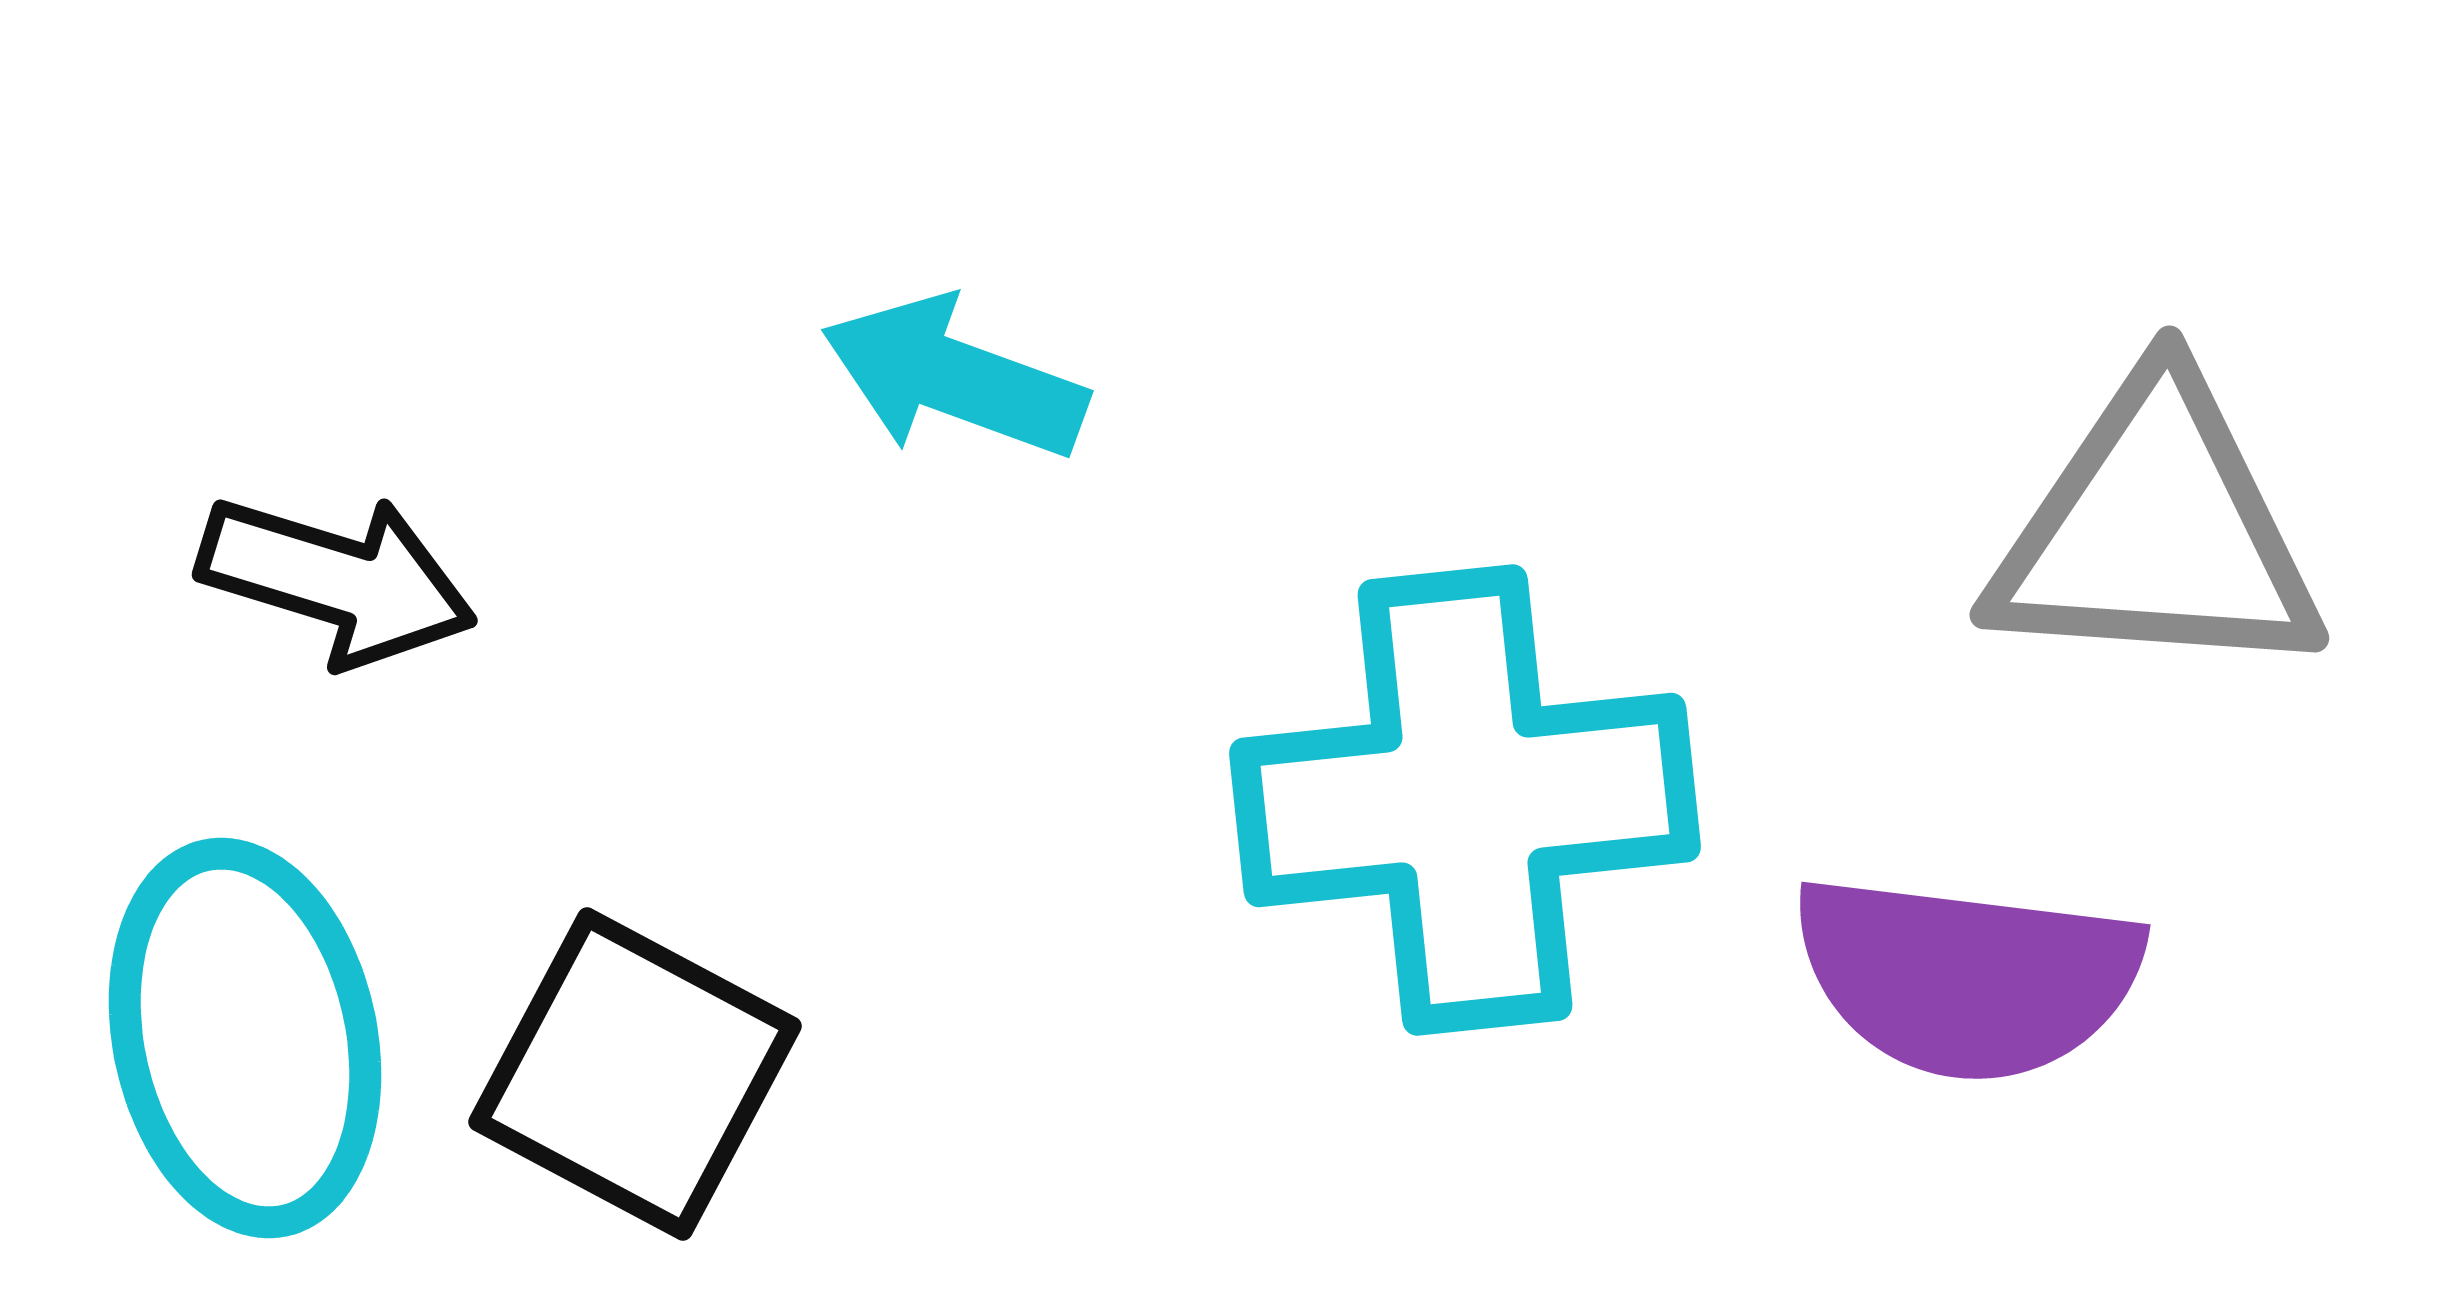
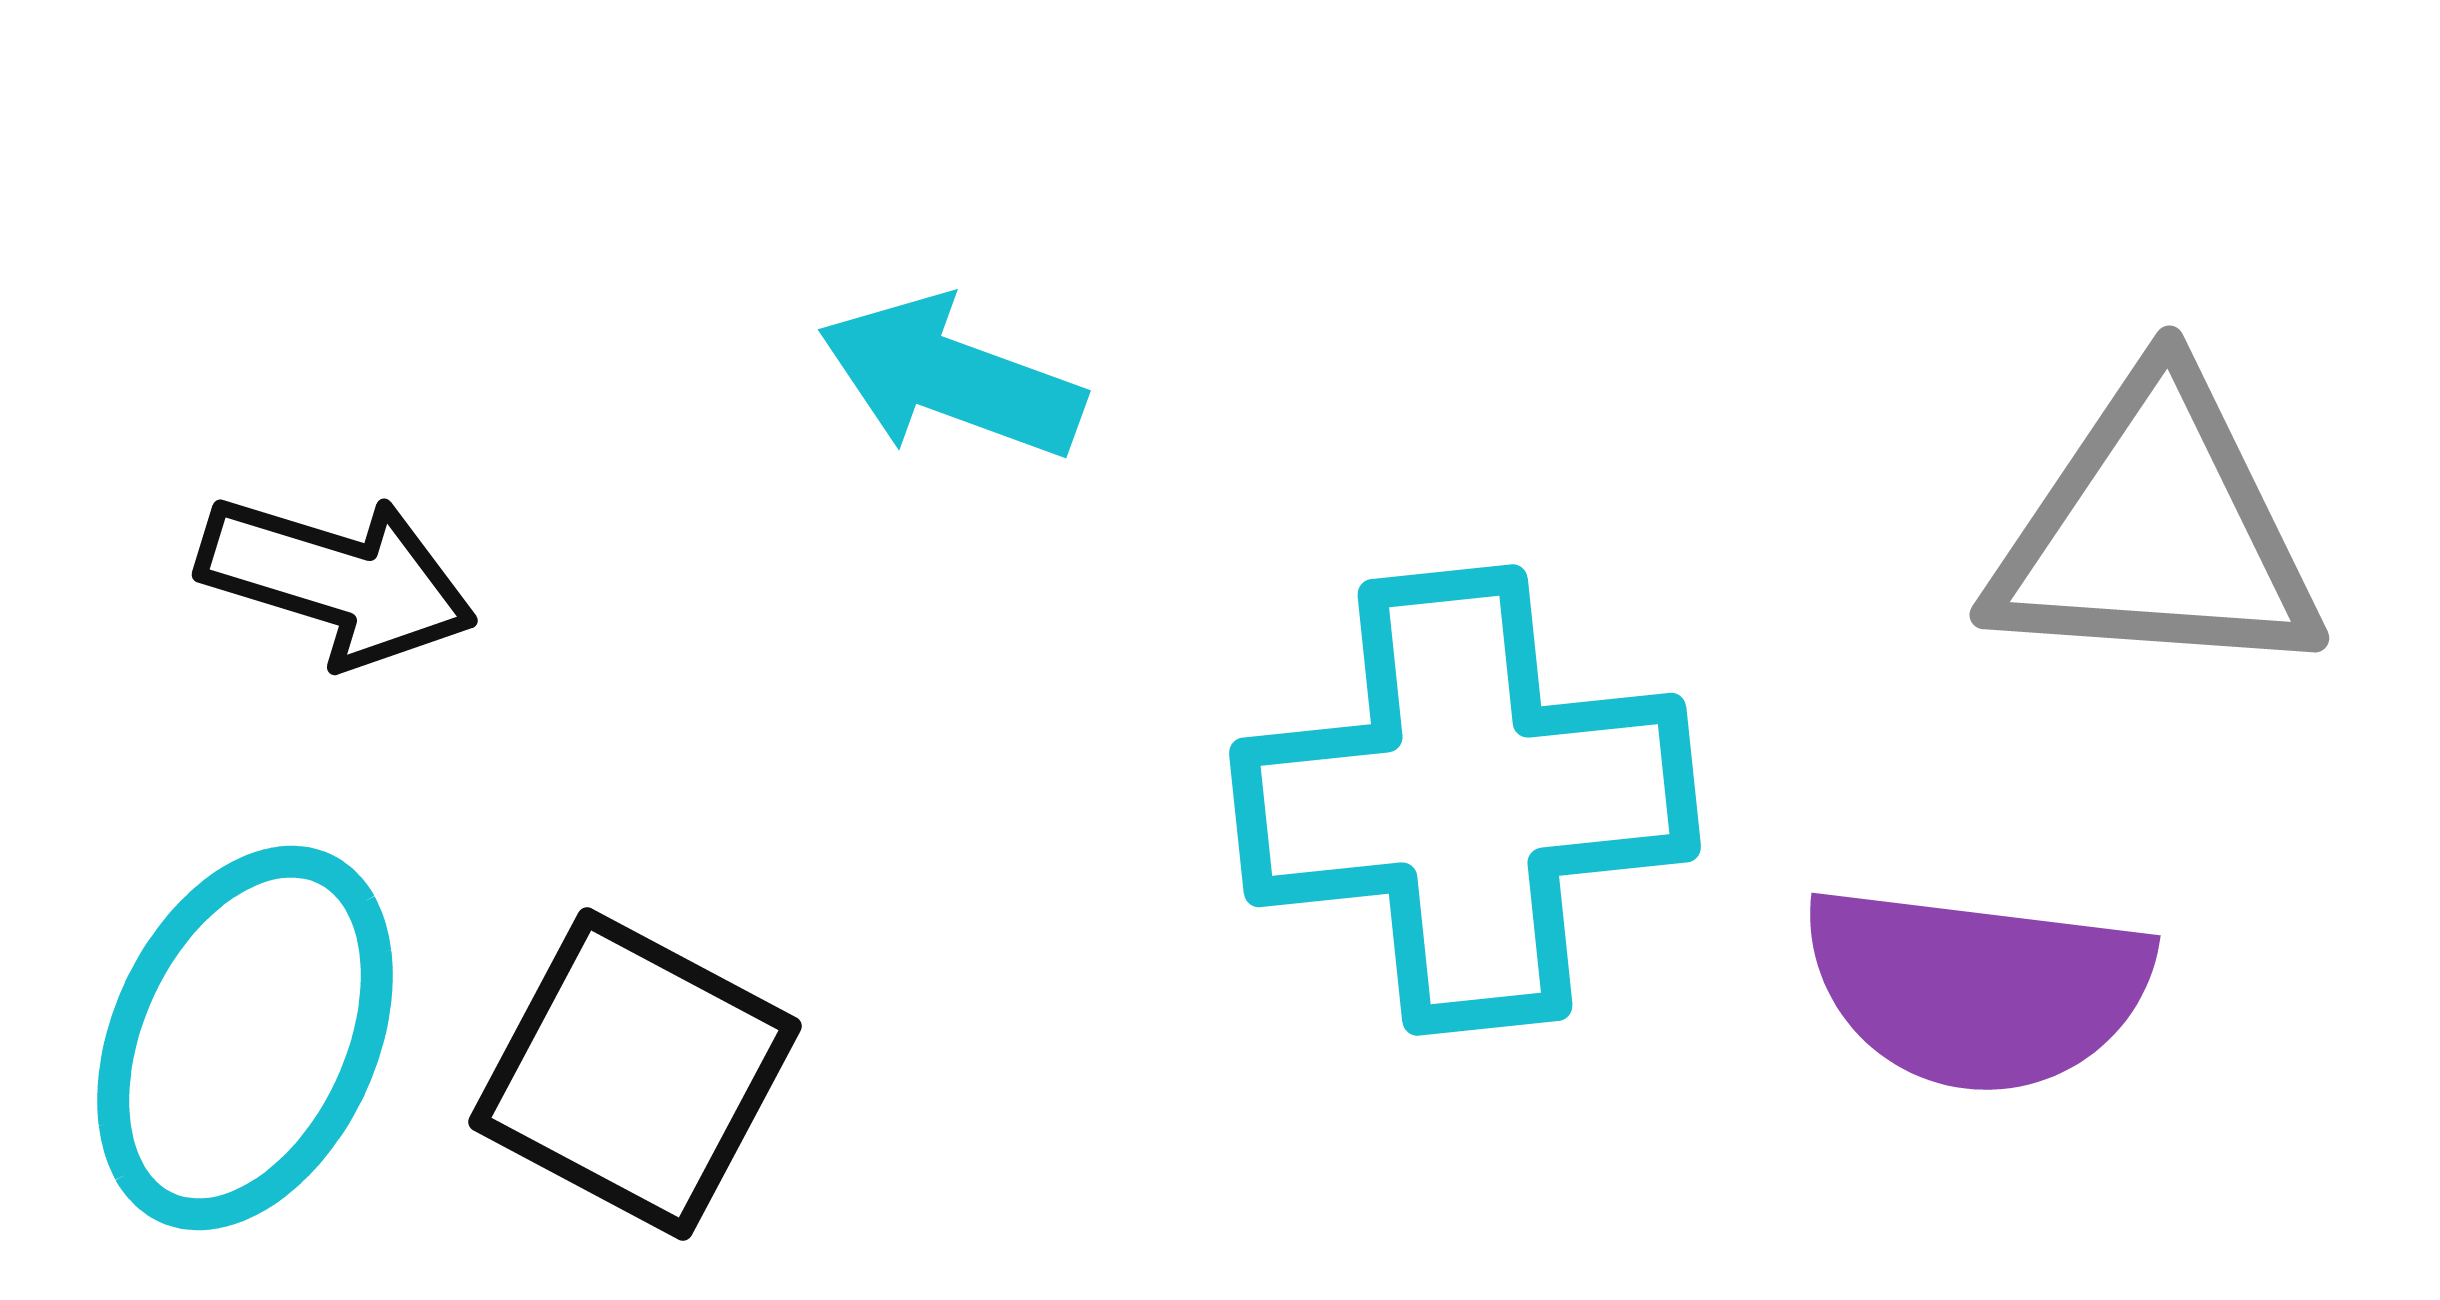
cyan arrow: moved 3 px left
purple semicircle: moved 10 px right, 11 px down
cyan ellipse: rotated 37 degrees clockwise
